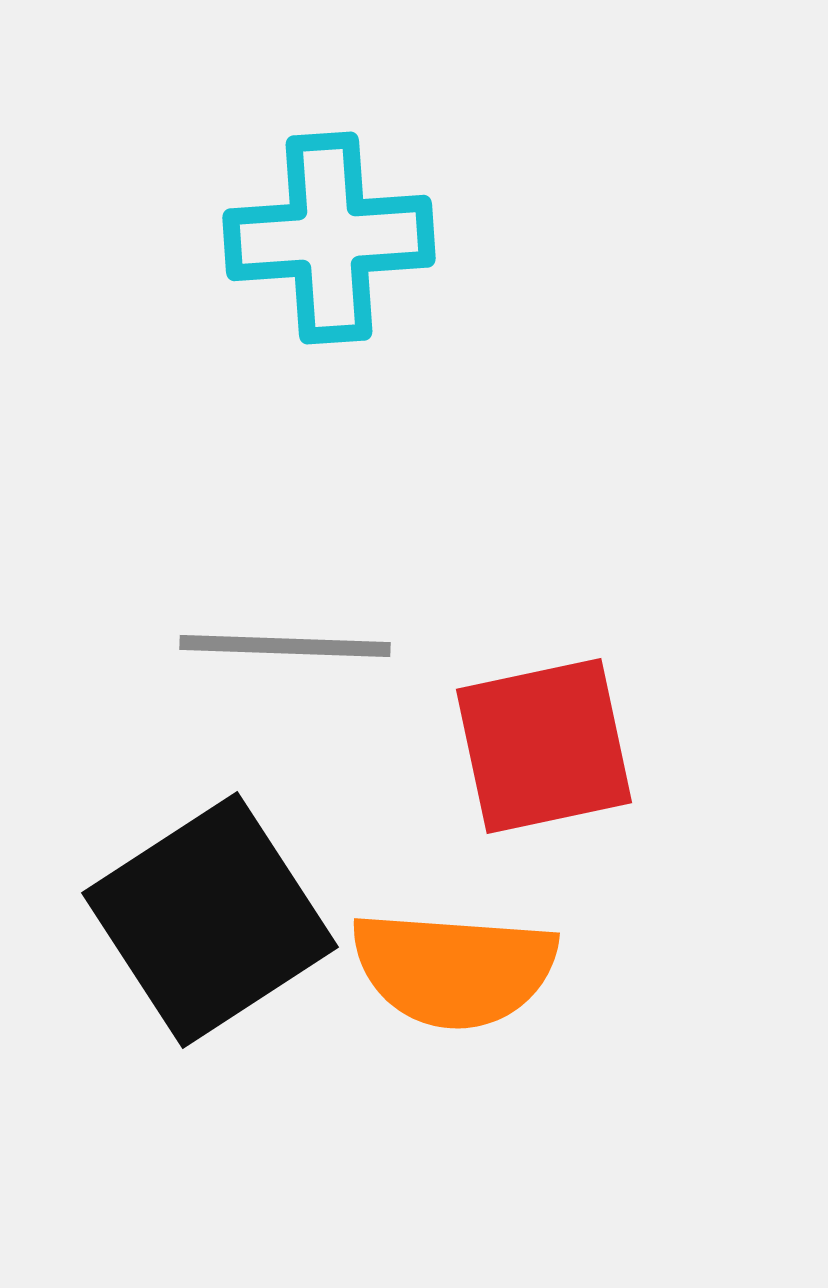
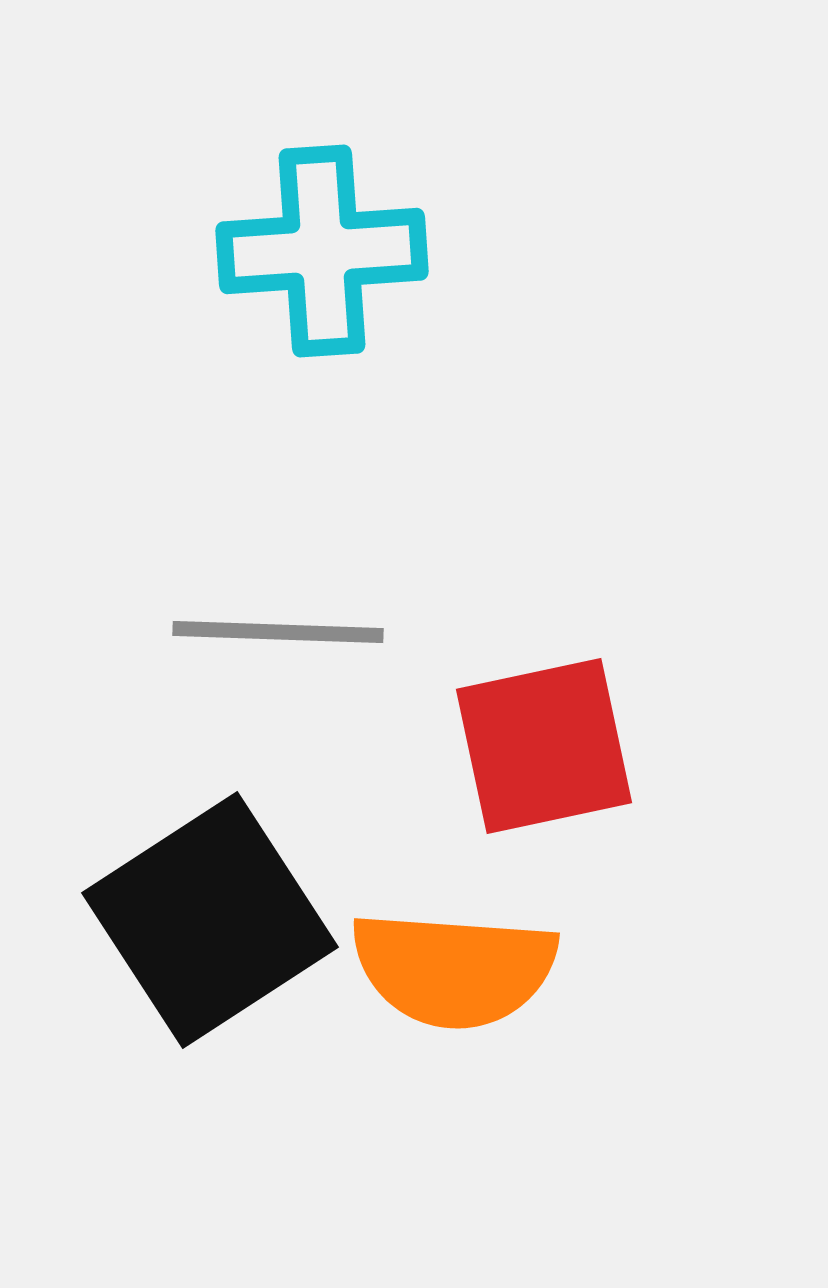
cyan cross: moved 7 px left, 13 px down
gray line: moved 7 px left, 14 px up
